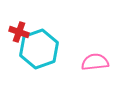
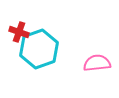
pink semicircle: moved 2 px right, 1 px down
